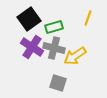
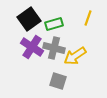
green rectangle: moved 3 px up
gray square: moved 2 px up
